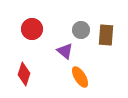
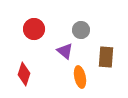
red circle: moved 2 px right
brown rectangle: moved 22 px down
orange ellipse: rotated 20 degrees clockwise
